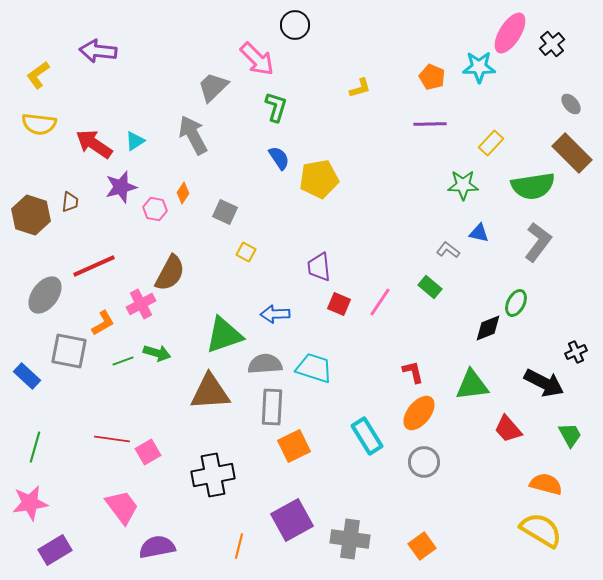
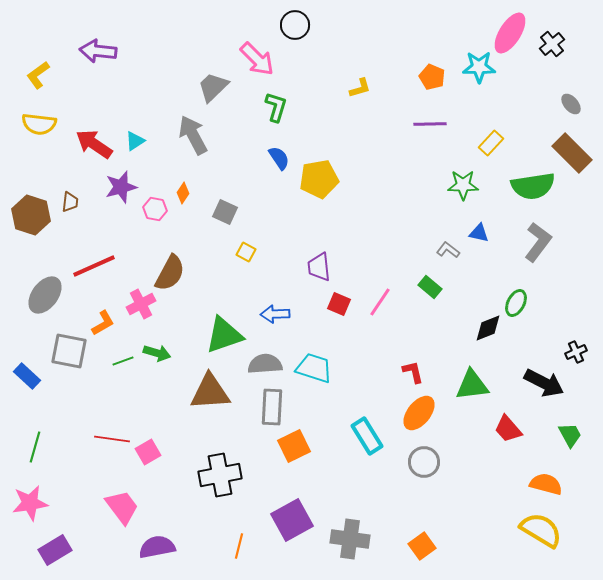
black cross at (213, 475): moved 7 px right
